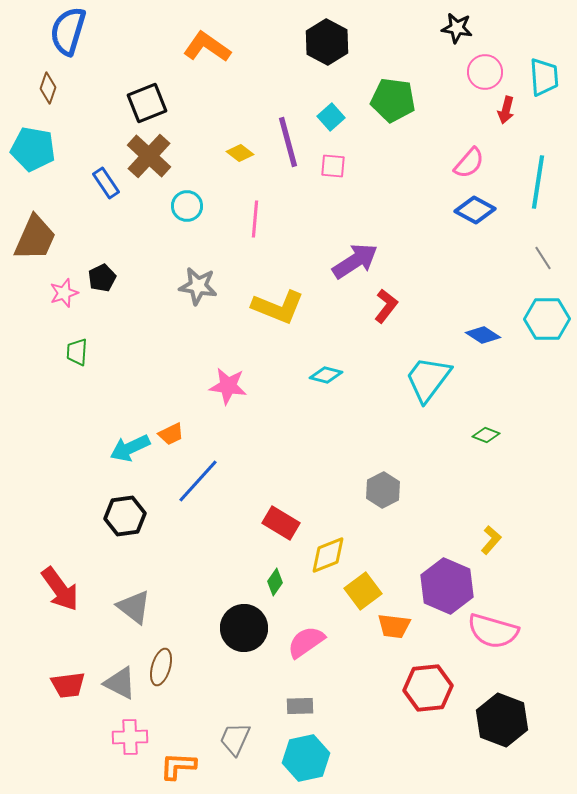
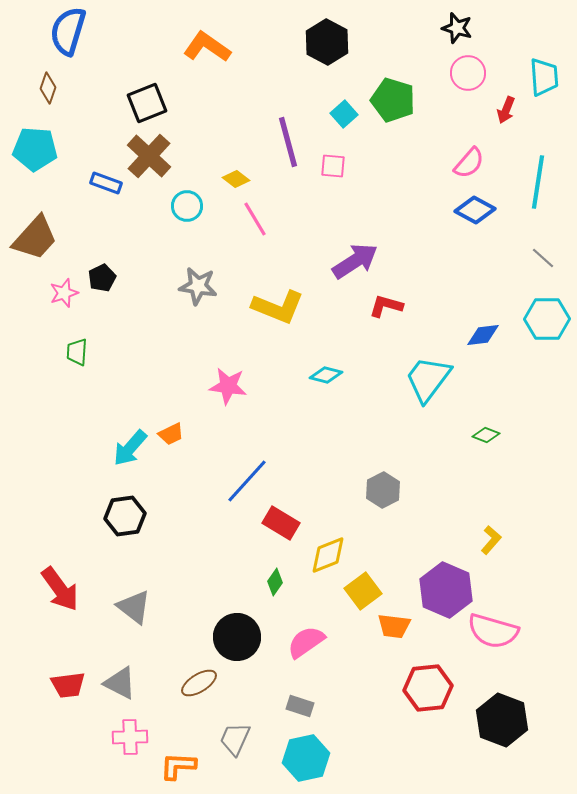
black star at (457, 28): rotated 8 degrees clockwise
pink circle at (485, 72): moved 17 px left, 1 px down
green pentagon at (393, 100): rotated 9 degrees clockwise
red arrow at (506, 110): rotated 8 degrees clockwise
cyan square at (331, 117): moved 13 px right, 3 px up
cyan pentagon at (33, 149): moved 2 px right; rotated 6 degrees counterclockwise
yellow diamond at (240, 153): moved 4 px left, 26 px down
blue rectangle at (106, 183): rotated 36 degrees counterclockwise
pink line at (255, 219): rotated 36 degrees counterclockwise
brown trapezoid at (35, 238): rotated 18 degrees clockwise
gray line at (543, 258): rotated 15 degrees counterclockwise
red L-shape at (386, 306): rotated 112 degrees counterclockwise
blue diamond at (483, 335): rotated 40 degrees counterclockwise
cyan arrow at (130, 448): rotated 24 degrees counterclockwise
blue line at (198, 481): moved 49 px right
purple hexagon at (447, 586): moved 1 px left, 4 px down
black circle at (244, 628): moved 7 px left, 9 px down
brown ellipse at (161, 667): moved 38 px right, 16 px down; rotated 42 degrees clockwise
gray rectangle at (300, 706): rotated 20 degrees clockwise
